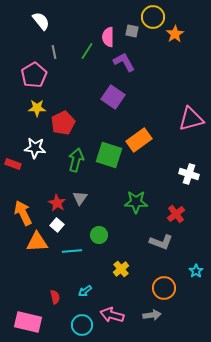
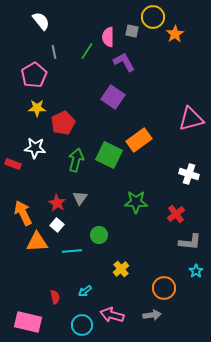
green square: rotated 8 degrees clockwise
gray L-shape: moved 29 px right; rotated 15 degrees counterclockwise
